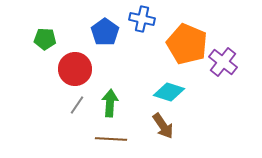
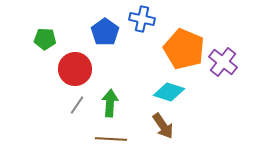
orange pentagon: moved 3 px left, 5 px down
